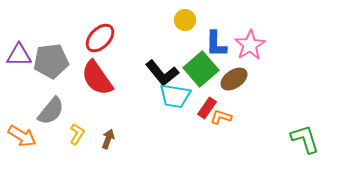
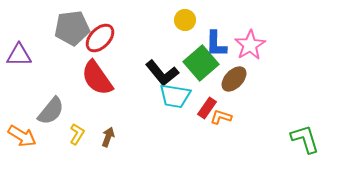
gray pentagon: moved 21 px right, 33 px up
green square: moved 6 px up
brown ellipse: rotated 12 degrees counterclockwise
brown arrow: moved 2 px up
